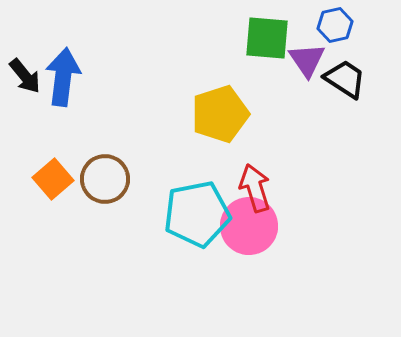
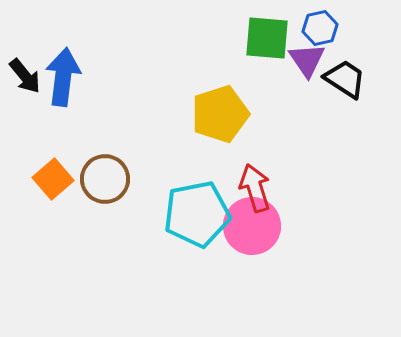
blue hexagon: moved 15 px left, 3 px down
pink circle: moved 3 px right
